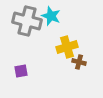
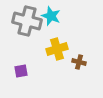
yellow cross: moved 10 px left, 2 px down
